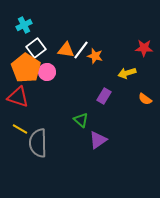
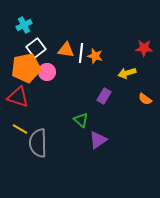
white line: moved 3 px down; rotated 30 degrees counterclockwise
orange pentagon: rotated 28 degrees clockwise
